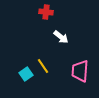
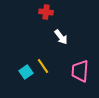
white arrow: rotated 14 degrees clockwise
cyan square: moved 2 px up
